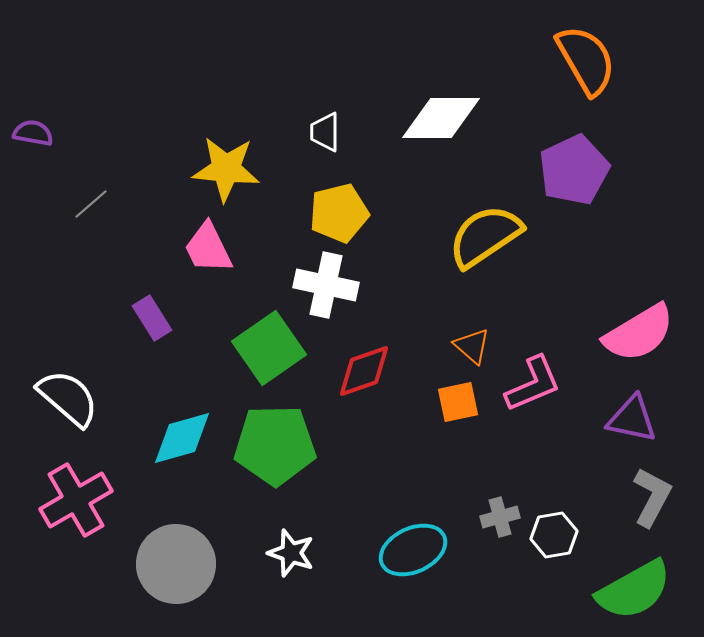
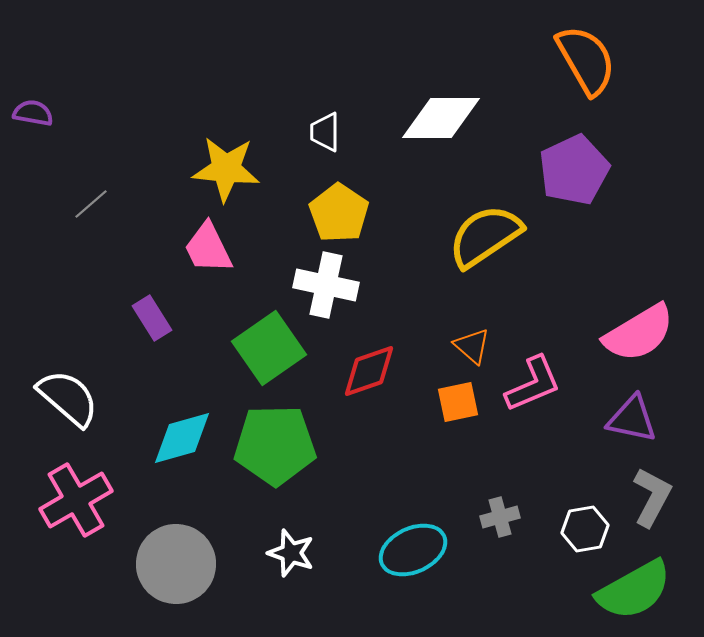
purple semicircle: moved 20 px up
yellow pentagon: rotated 24 degrees counterclockwise
red diamond: moved 5 px right
white hexagon: moved 31 px right, 6 px up
